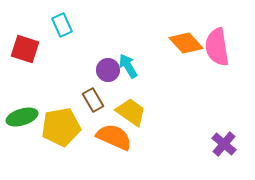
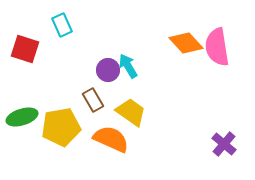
orange semicircle: moved 3 px left, 2 px down
